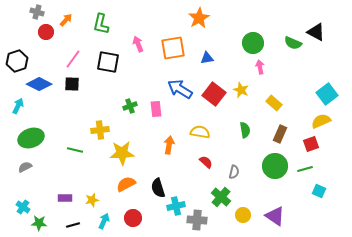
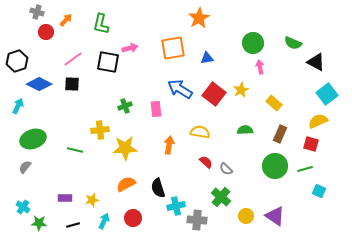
black triangle at (316, 32): moved 30 px down
pink arrow at (138, 44): moved 8 px left, 4 px down; rotated 98 degrees clockwise
pink line at (73, 59): rotated 18 degrees clockwise
yellow star at (241, 90): rotated 21 degrees clockwise
green cross at (130, 106): moved 5 px left
yellow semicircle at (321, 121): moved 3 px left
green semicircle at (245, 130): rotated 84 degrees counterclockwise
green ellipse at (31, 138): moved 2 px right, 1 px down
red square at (311, 144): rotated 35 degrees clockwise
yellow star at (122, 153): moved 3 px right, 5 px up
gray semicircle at (25, 167): rotated 24 degrees counterclockwise
gray semicircle at (234, 172): moved 8 px left, 3 px up; rotated 120 degrees clockwise
yellow circle at (243, 215): moved 3 px right, 1 px down
